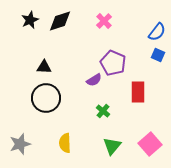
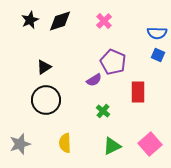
blue semicircle: moved 1 px down; rotated 54 degrees clockwise
purple pentagon: moved 1 px up
black triangle: rotated 35 degrees counterclockwise
black circle: moved 2 px down
green triangle: rotated 24 degrees clockwise
